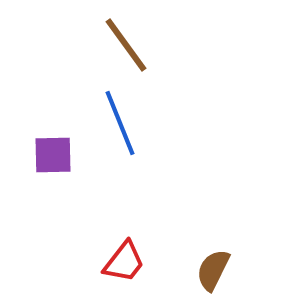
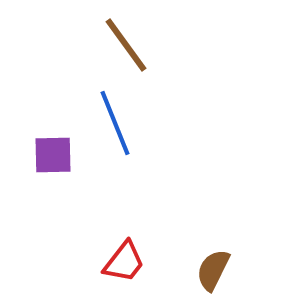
blue line: moved 5 px left
